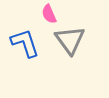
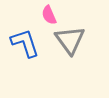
pink semicircle: moved 1 px down
